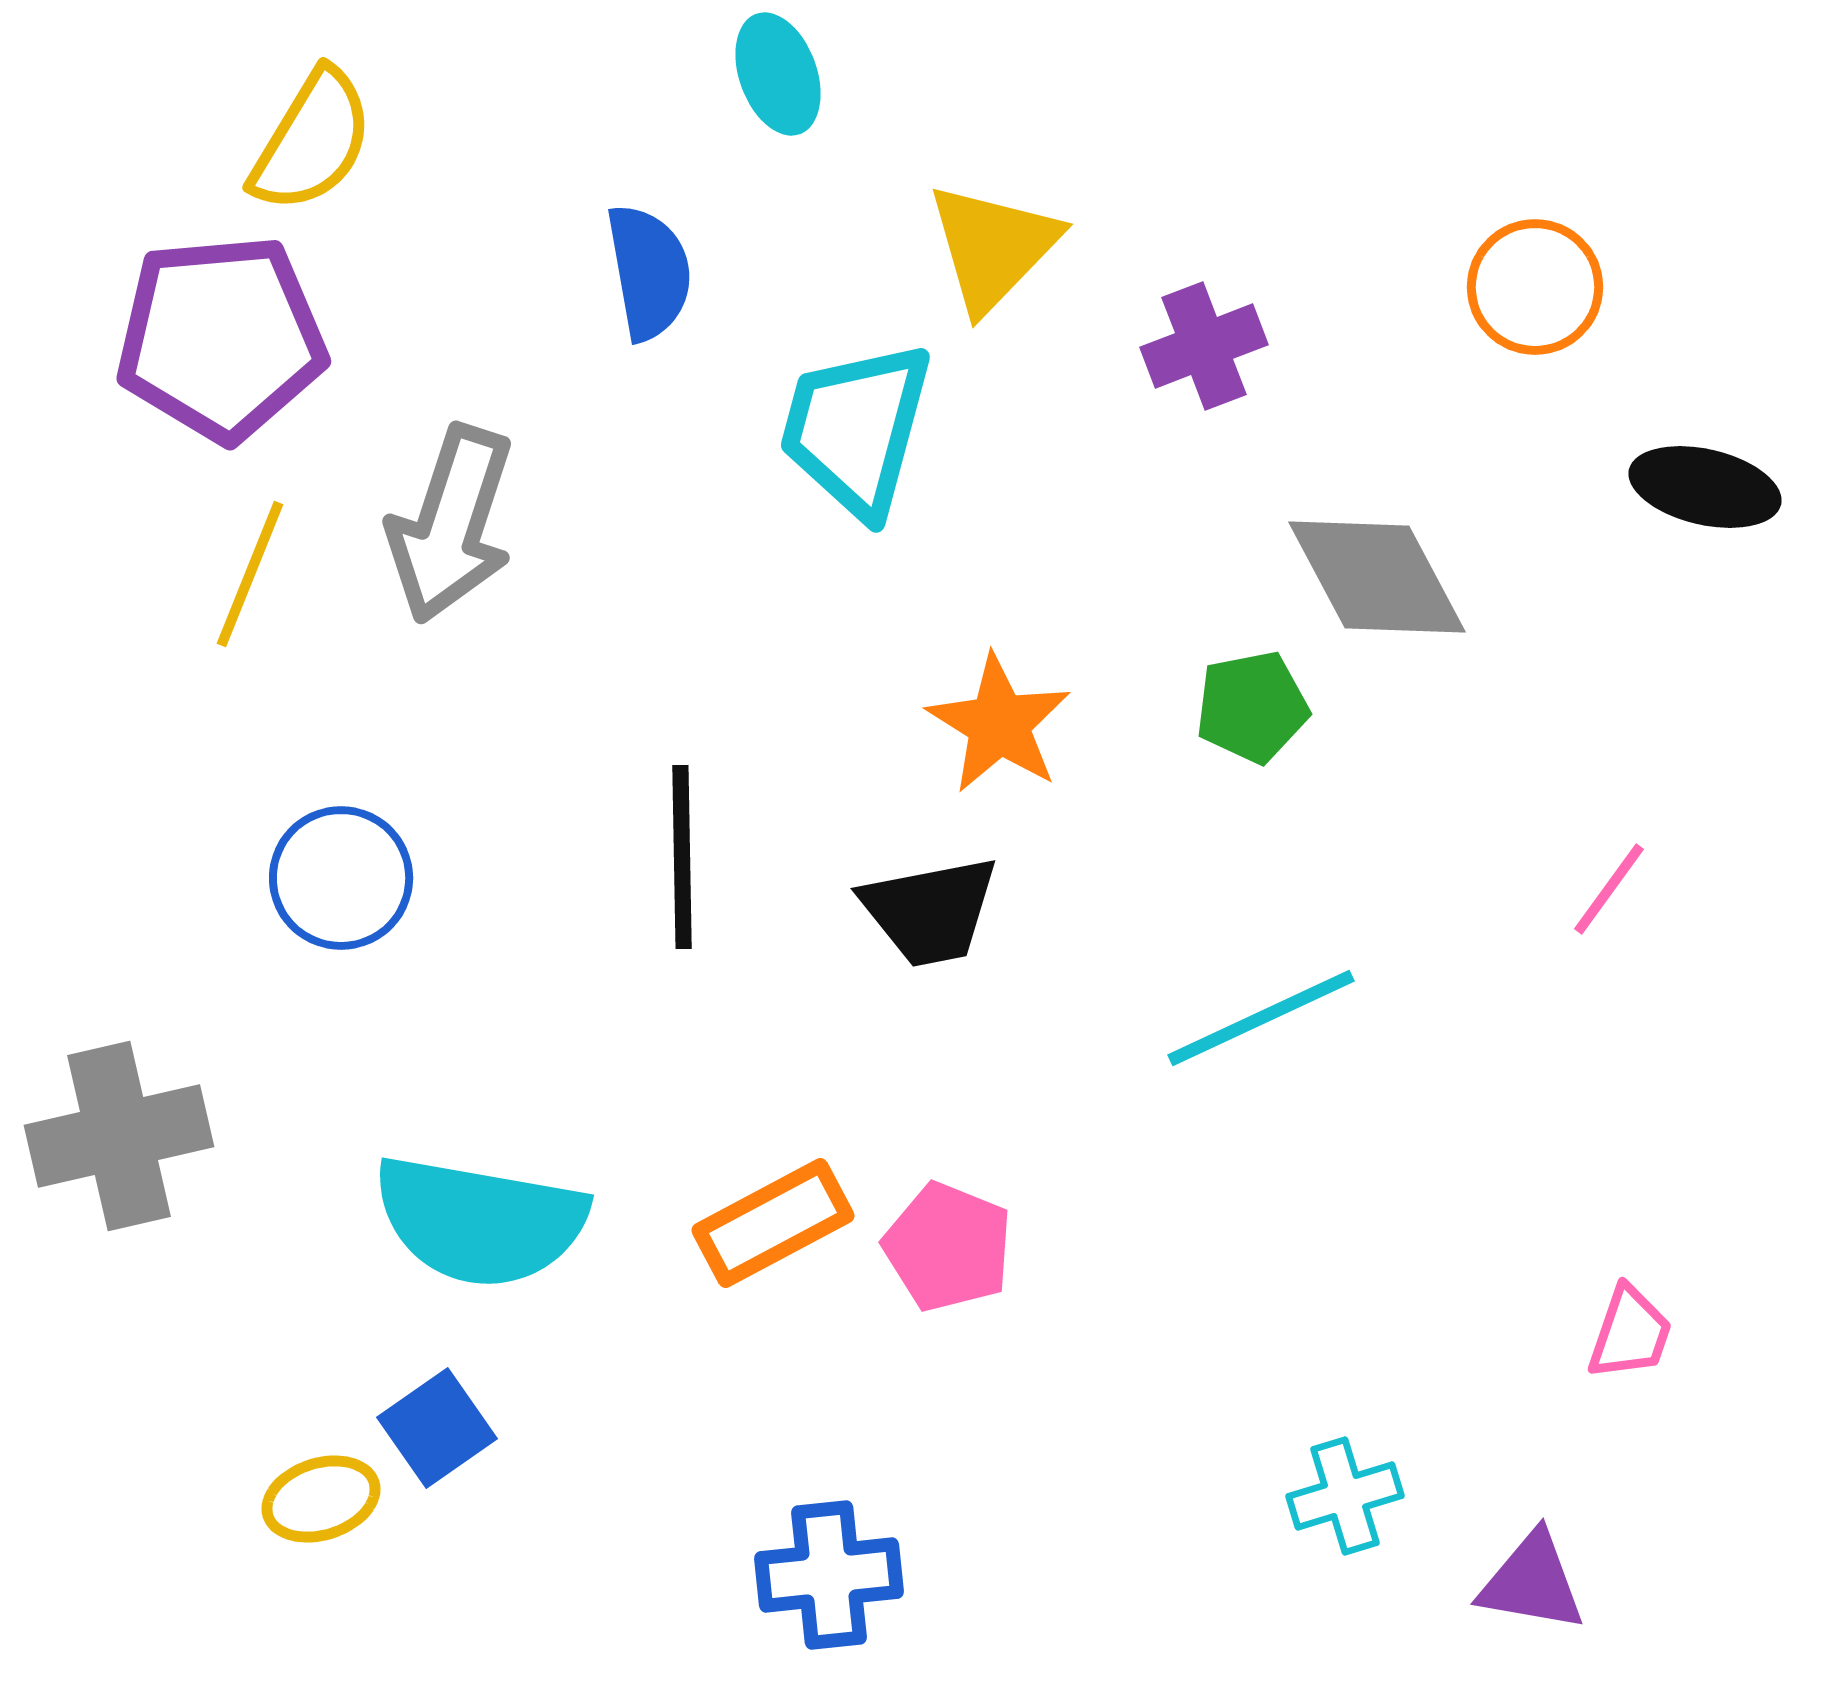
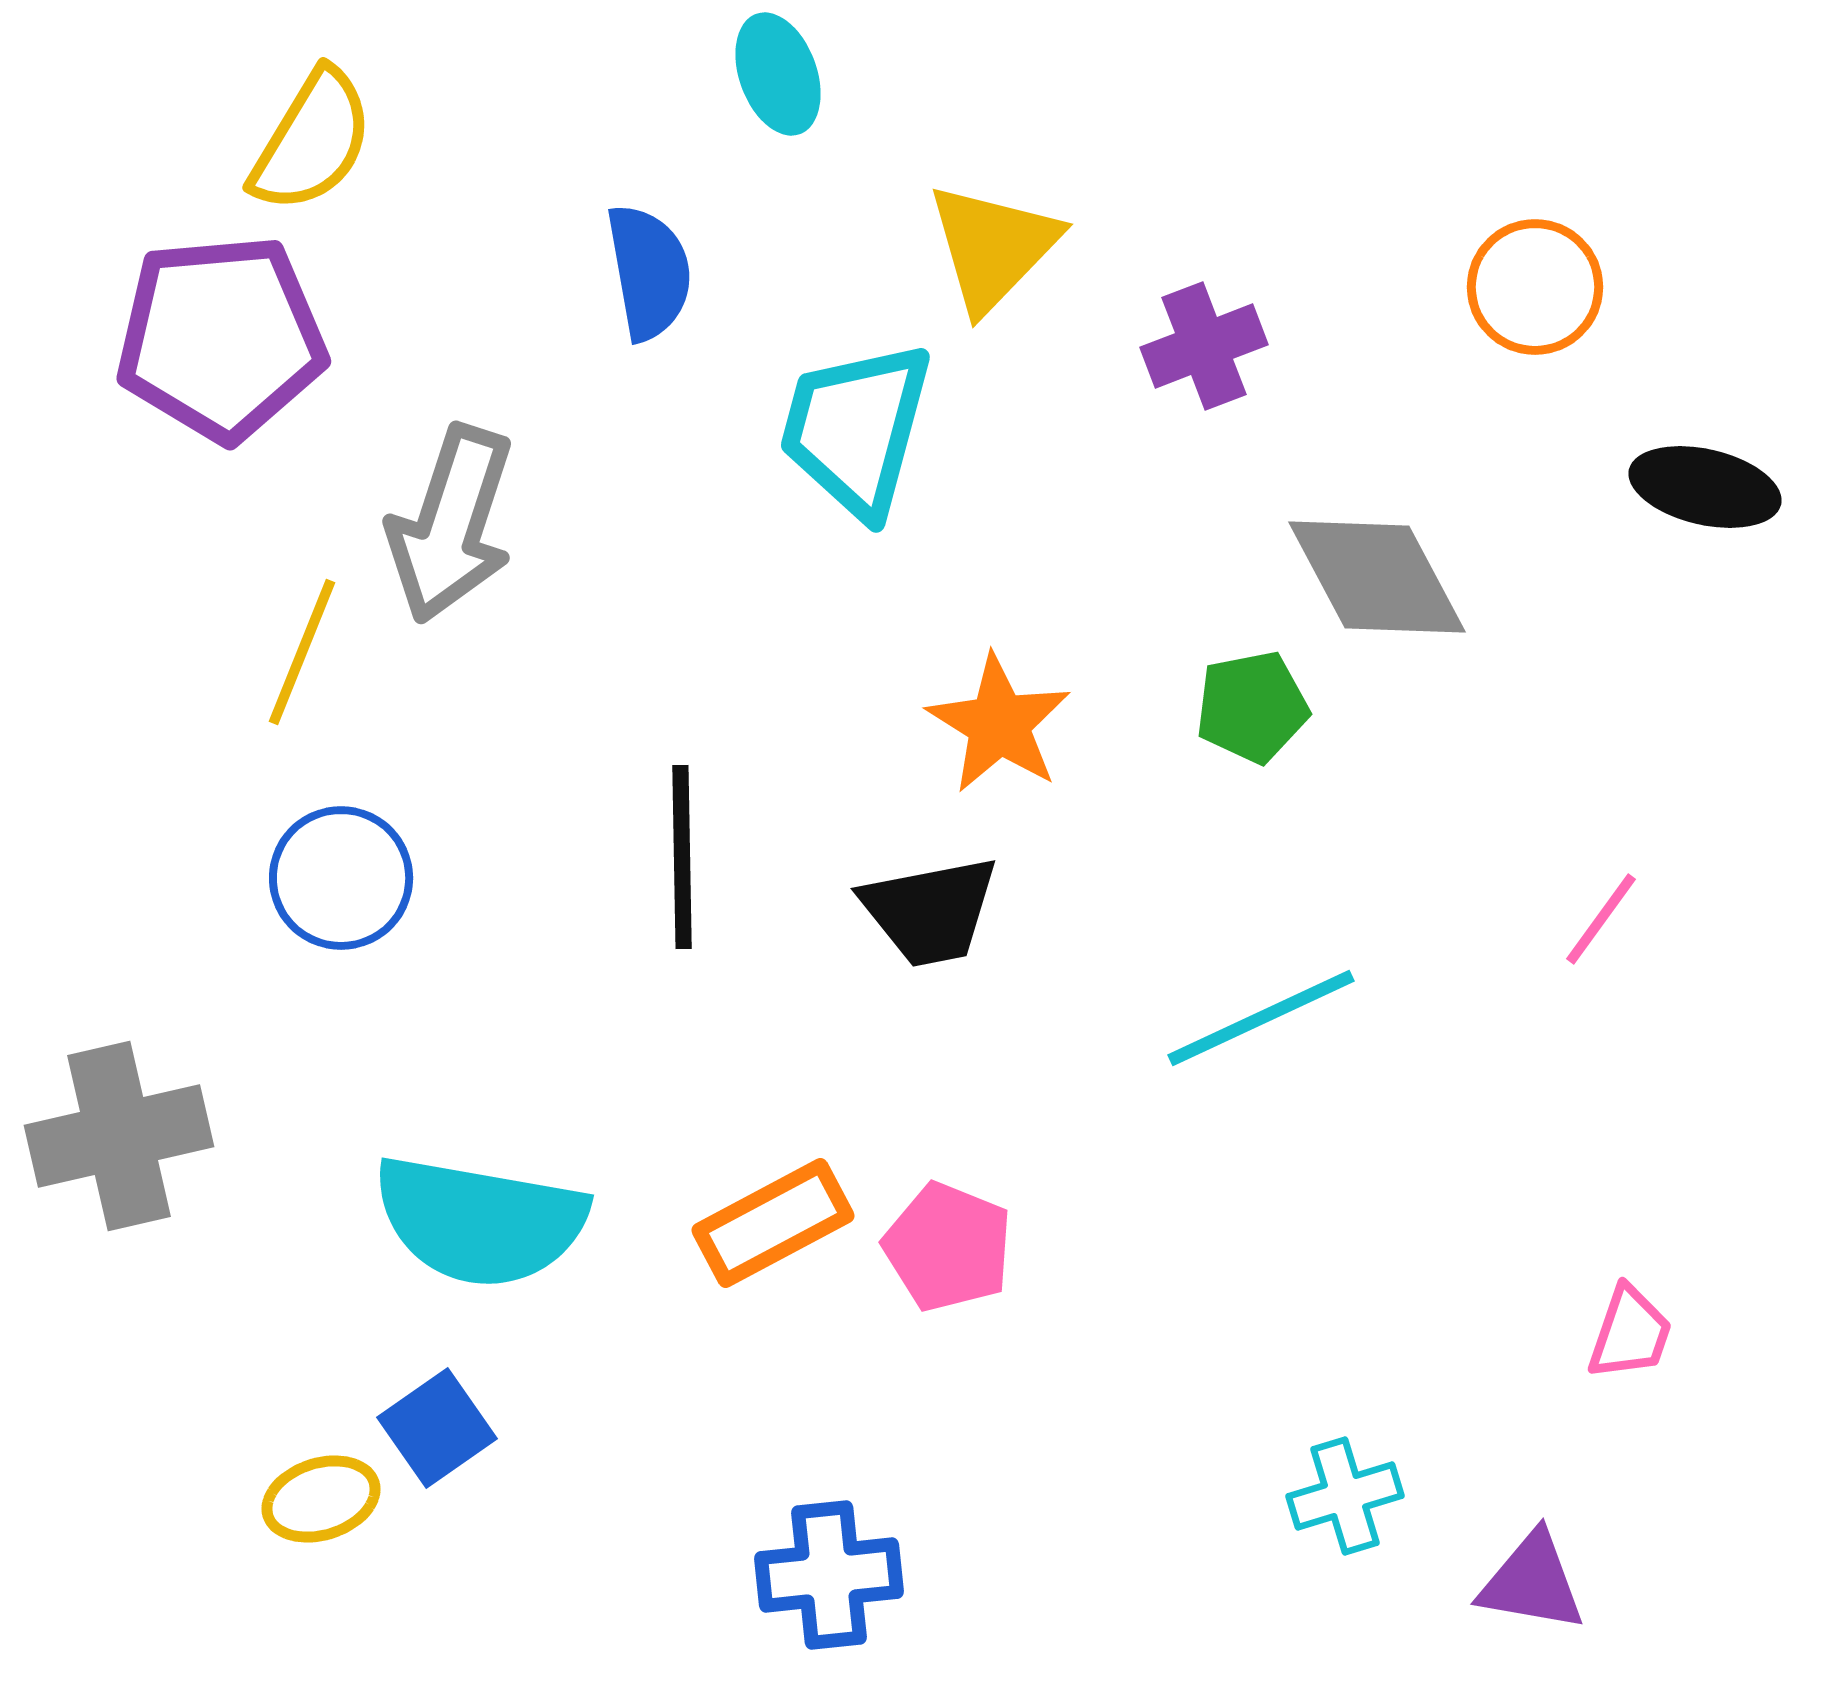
yellow line: moved 52 px right, 78 px down
pink line: moved 8 px left, 30 px down
